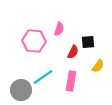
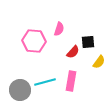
red semicircle: rotated 16 degrees clockwise
yellow semicircle: moved 1 px right, 4 px up
cyan line: moved 2 px right, 5 px down; rotated 20 degrees clockwise
gray circle: moved 1 px left
